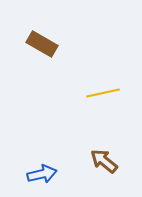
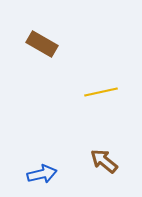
yellow line: moved 2 px left, 1 px up
